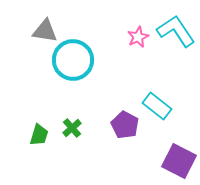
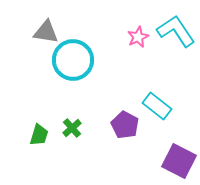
gray triangle: moved 1 px right, 1 px down
